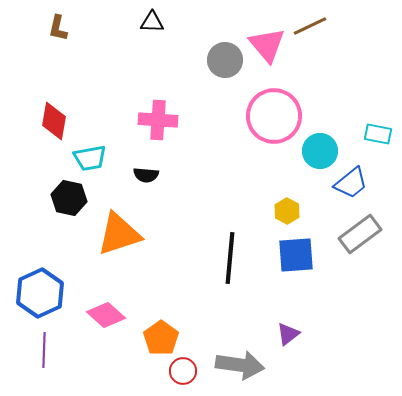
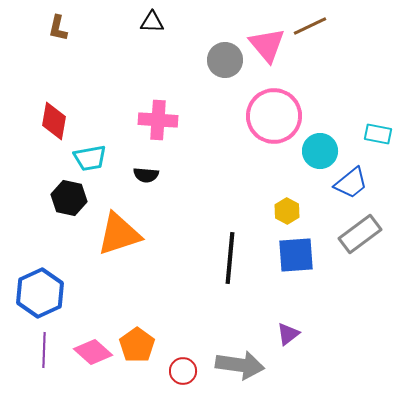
pink diamond: moved 13 px left, 37 px down
orange pentagon: moved 24 px left, 7 px down
